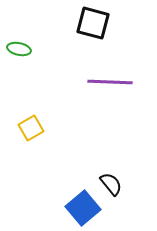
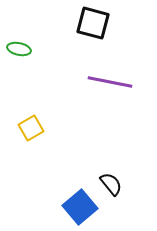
purple line: rotated 9 degrees clockwise
blue square: moved 3 px left, 1 px up
